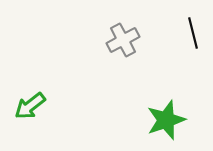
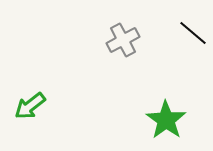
black line: rotated 36 degrees counterclockwise
green star: rotated 18 degrees counterclockwise
